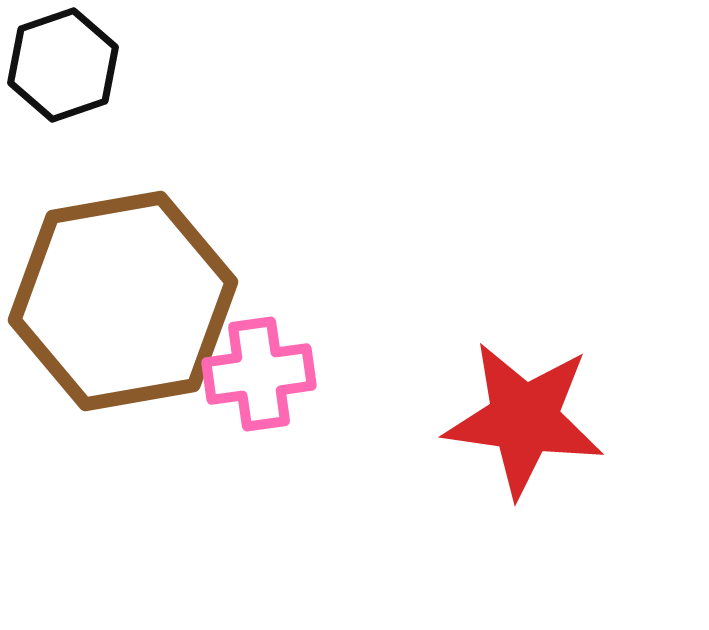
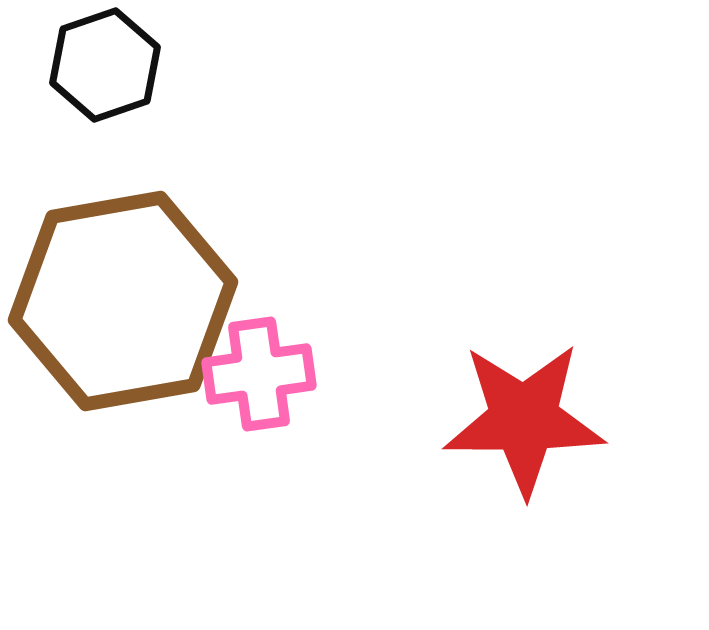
black hexagon: moved 42 px right
red star: rotated 8 degrees counterclockwise
